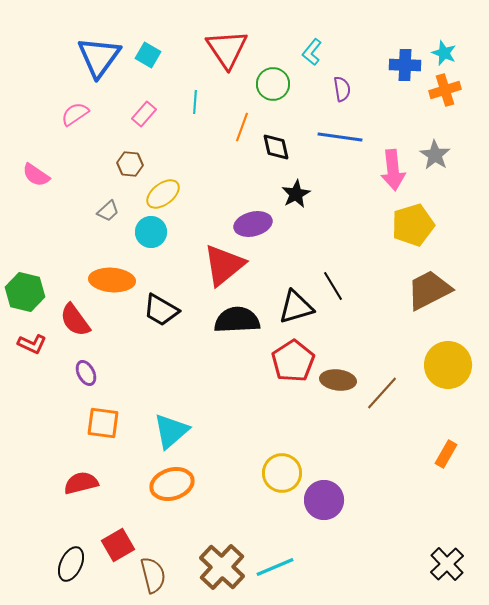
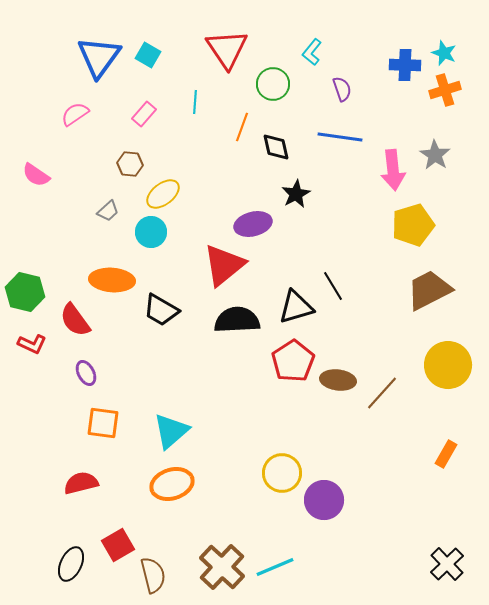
purple semicircle at (342, 89): rotated 10 degrees counterclockwise
